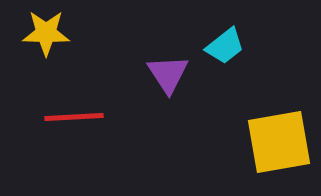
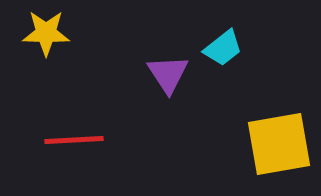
cyan trapezoid: moved 2 px left, 2 px down
red line: moved 23 px down
yellow square: moved 2 px down
